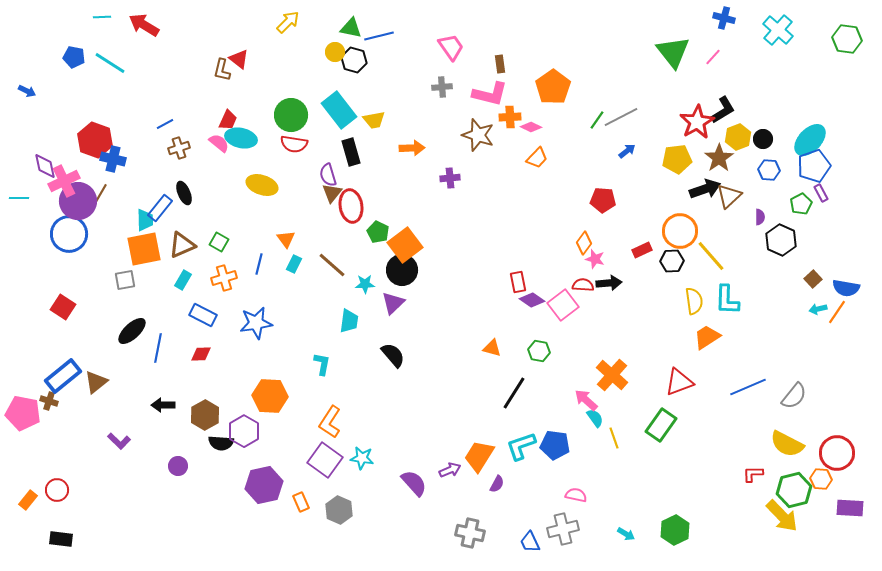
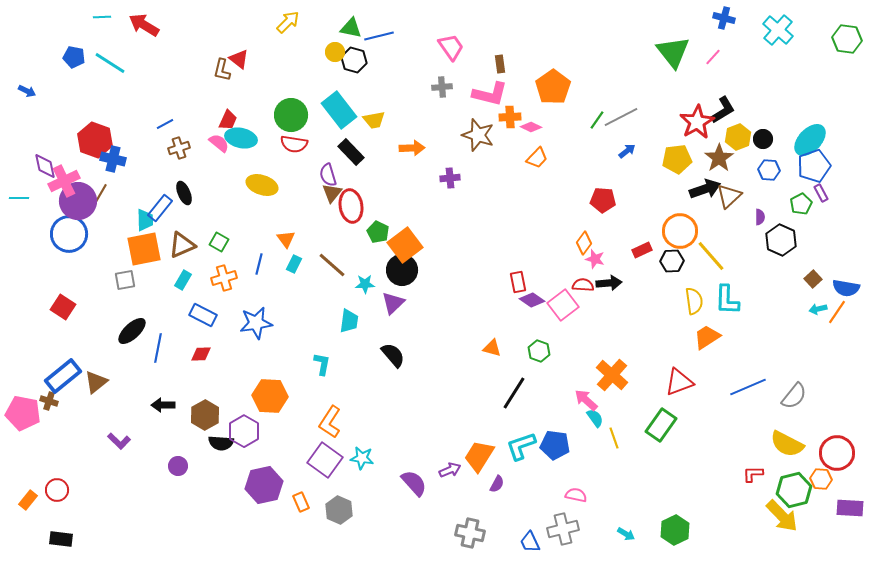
black rectangle at (351, 152): rotated 28 degrees counterclockwise
green hexagon at (539, 351): rotated 10 degrees clockwise
